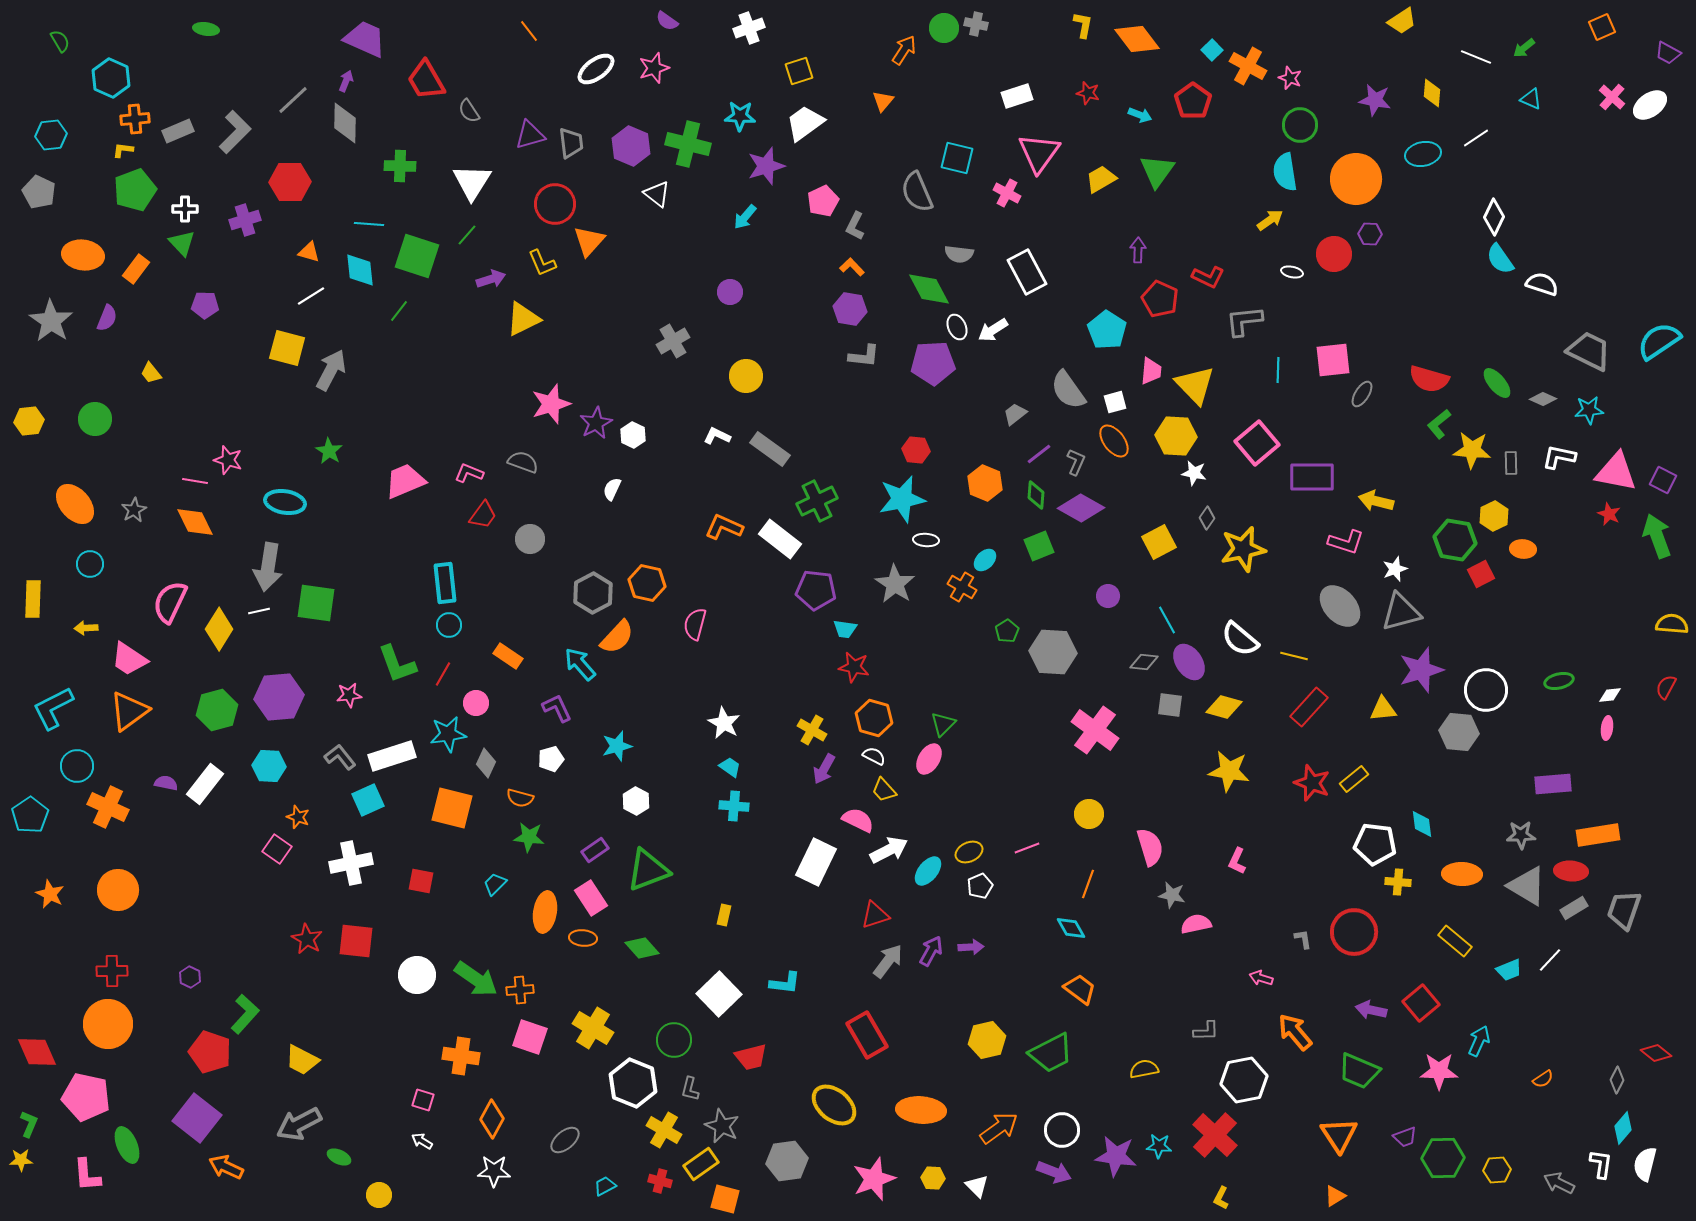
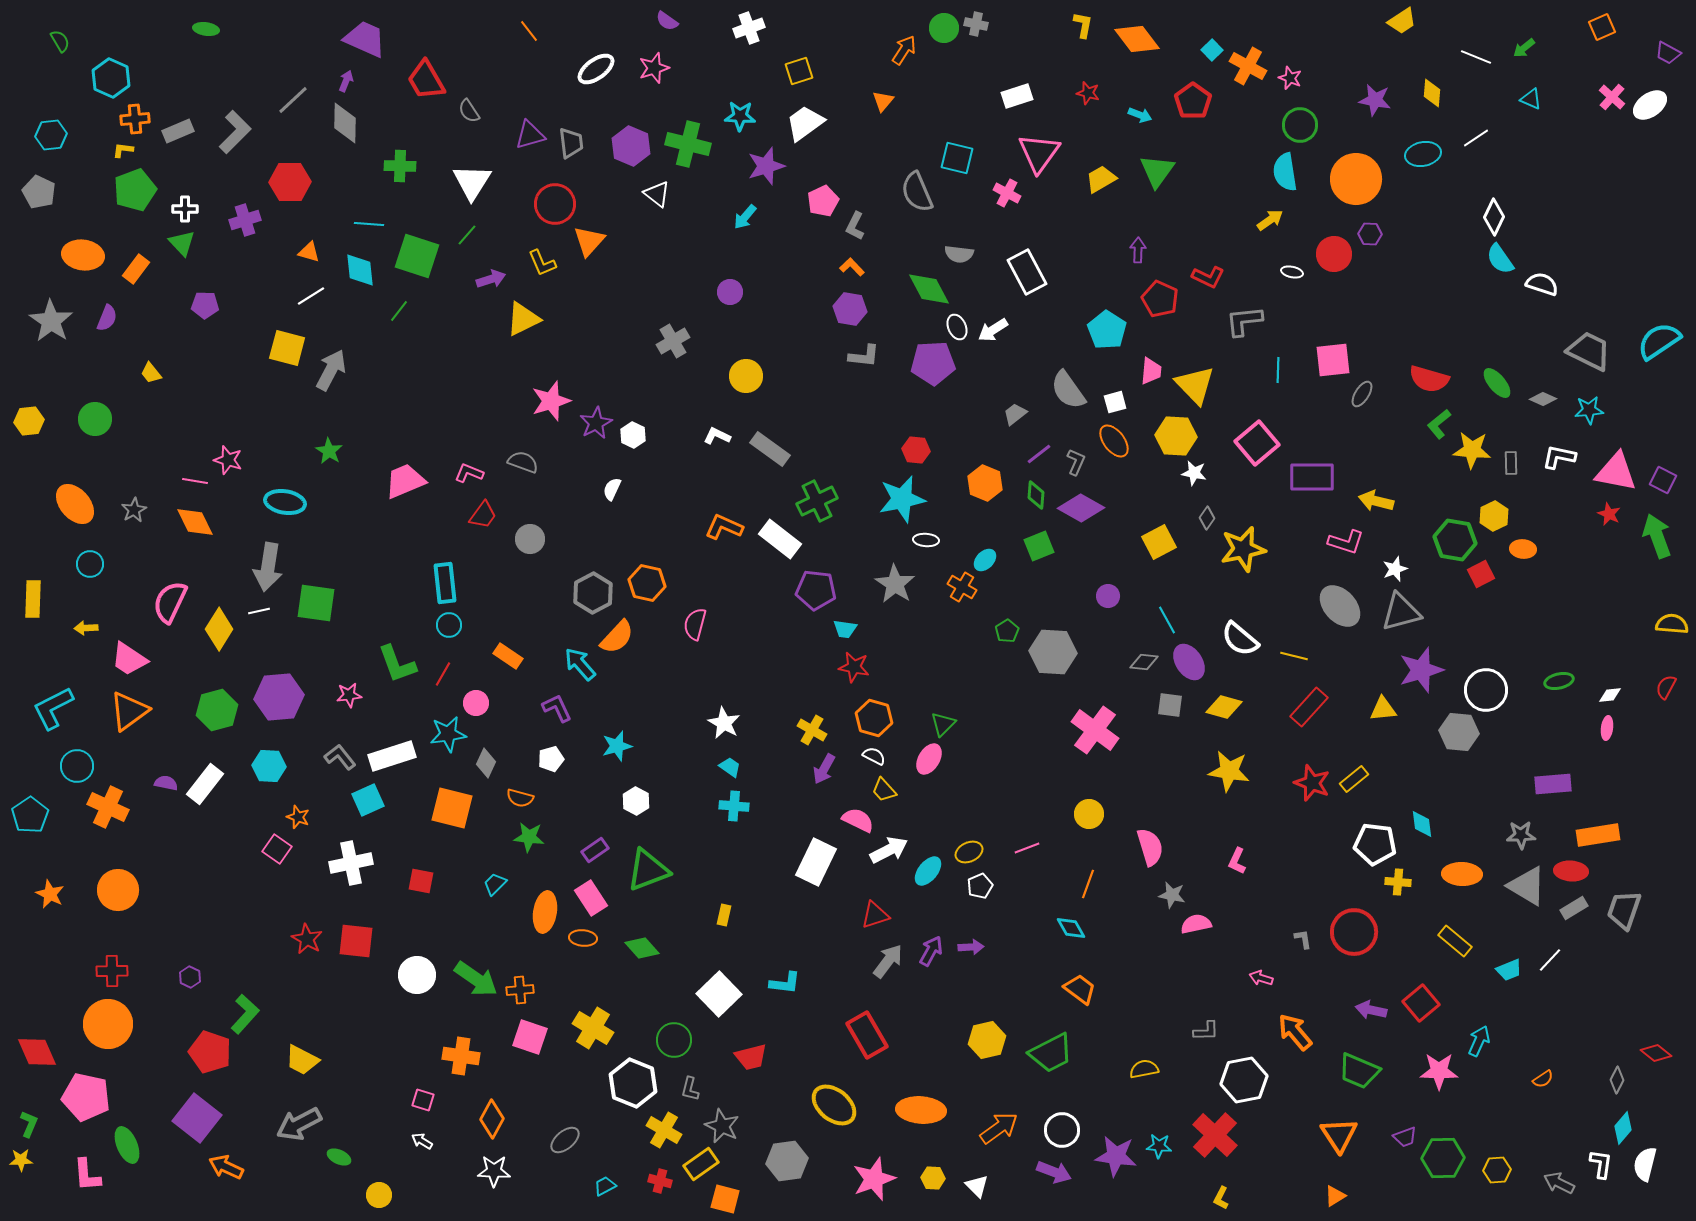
pink star at (551, 404): moved 3 px up
